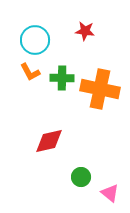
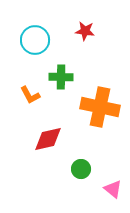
orange L-shape: moved 23 px down
green cross: moved 1 px left, 1 px up
orange cross: moved 18 px down
red diamond: moved 1 px left, 2 px up
green circle: moved 8 px up
pink triangle: moved 3 px right, 4 px up
